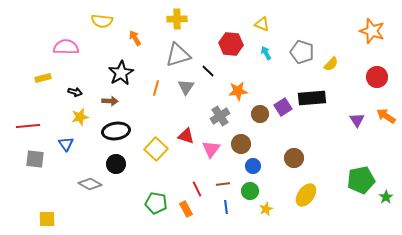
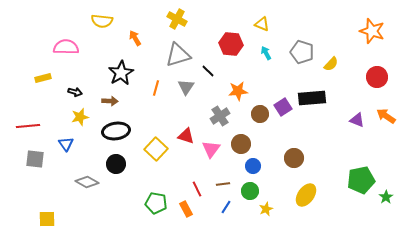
yellow cross at (177, 19): rotated 30 degrees clockwise
purple triangle at (357, 120): rotated 35 degrees counterclockwise
gray diamond at (90, 184): moved 3 px left, 2 px up
blue line at (226, 207): rotated 40 degrees clockwise
